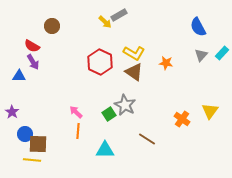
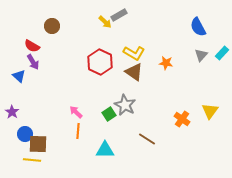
blue triangle: rotated 40 degrees clockwise
